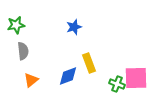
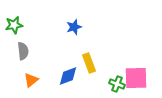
green star: moved 2 px left
